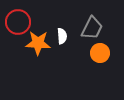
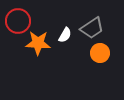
red circle: moved 1 px up
gray trapezoid: rotated 30 degrees clockwise
white semicircle: moved 3 px right, 1 px up; rotated 35 degrees clockwise
